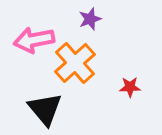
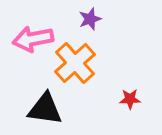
pink arrow: moved 1 px left, 1 px up
red star: moved 12 px down
black triangle: rotated 42 degrees counterclockwise
